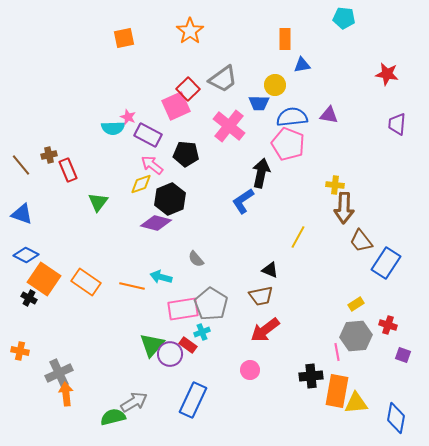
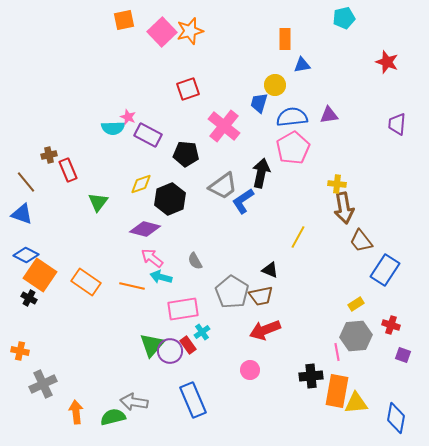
cyan pentagon at (344, 18): rotated 20 degrees counterclockwise
orange star at (190, 31): rotated 20 degrees clockwise
orange square at (124, 38): moved 18 px up
red star at (387, 74): moved 12 px up; rotated 10 degrees clockwise
gray trapezoid at (223, 79): moved 107 px down
red square at (188, 89): rotated 25 degrees clockwise
blue trapezoid at (259, 103): rotated 105 degrees clockwise
pink square at (176, 106): moved 14 px left, 74 px up; rotated 20 degrees counterclockwise
purple triangle at (329, 115): rotated 18 degrees counterclockwise
pink cross at (229, 126): moved 5 px left
pink pentagon at (288, 144): moved 5 px right, 4 px down; rotated 20 degrees clockwise
brown line at (21, 165): moved 5 px right, 17 px down
pink arrow at (152, 165): moved 93 px down
yellow cross at (335, 185): moved 2 px right, 1 px up
brown arrow at (344, 208): rotated 12 degrees counterclockwise
purple diamond at (156, 223): moved 11 px left, 6 px down
gray semicircle at (196, 259): moved 1 px left, 2 px down; rotated 12 degrees clockwise
blue rectangle at (386, 263): moved 1 px left, 7 px down
orange square at (44, 279): moved 4 px left, 4 px up
gray pentagon at (211, 304): moved 21 px right, 12 px up
red cross at (388, 325): moved 3 px right
red arrow at (265, 330): rotated 16 degrees clockwise
cyan cross at (202, 332): rotated 14 degrees counterclockwise
red rectangle at (188, 345): rotated 18 degrees clockwise
purple circle at (170, 354): moved 3 px up
gray cross at (59, 373): moved 16 px left, 11 px down
orange arrow at (66, 394): moved 10 px right, 18 px down
blue rectangle at (193, 400): rotated 48 degrees counterclockwise
gray arrow at (134, 402): rotated 140 degrees counterclockwise
